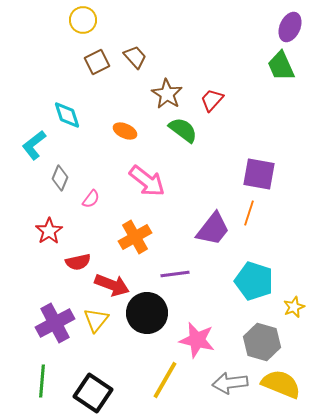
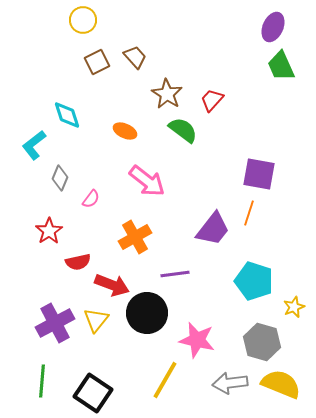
purple ellipse: moved 17 px left
